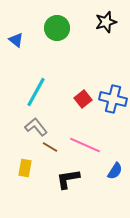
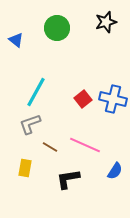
gray L-shape: moved 6 px left, 3 px up; rotated 70 degrees counterclockwise
